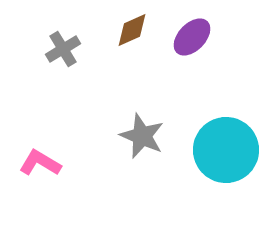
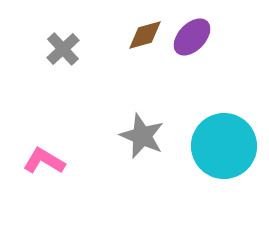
brown diamond: moved 13 px right, 5 px down; rotated 9 degrees clockwise
gray cross: rotated 12 degrees counterclockwise
cyan circle: moved 2 px left, 4 px up
pink L-shape: moved 4 px right, 2 px up
